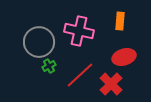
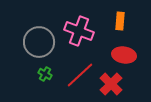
pink cross: rotated 8 degrees clockwise
red ellipse: moved 2 px up; rotated 25 degrees clockwise
green cross: moved 4 px left, 8 px down; rotated 32 degrees counterclockwise
